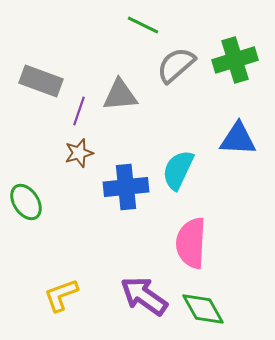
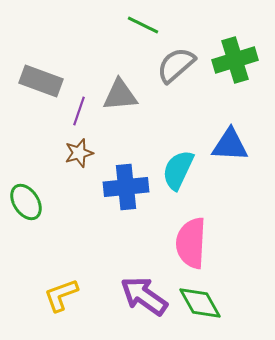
blue triangle: moved 8 px left, 6 px down
green diamond: moved 3 px left, 6 px up
